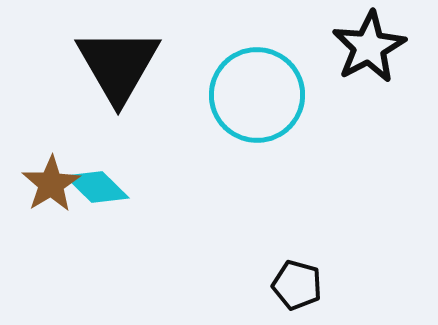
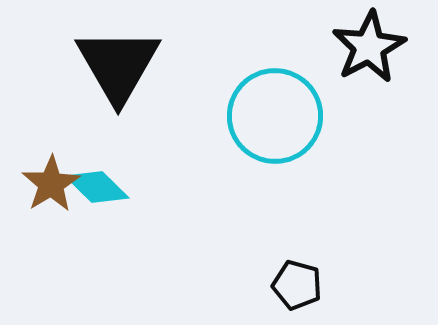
cyan circle: moved 18 px right, 21 px down
